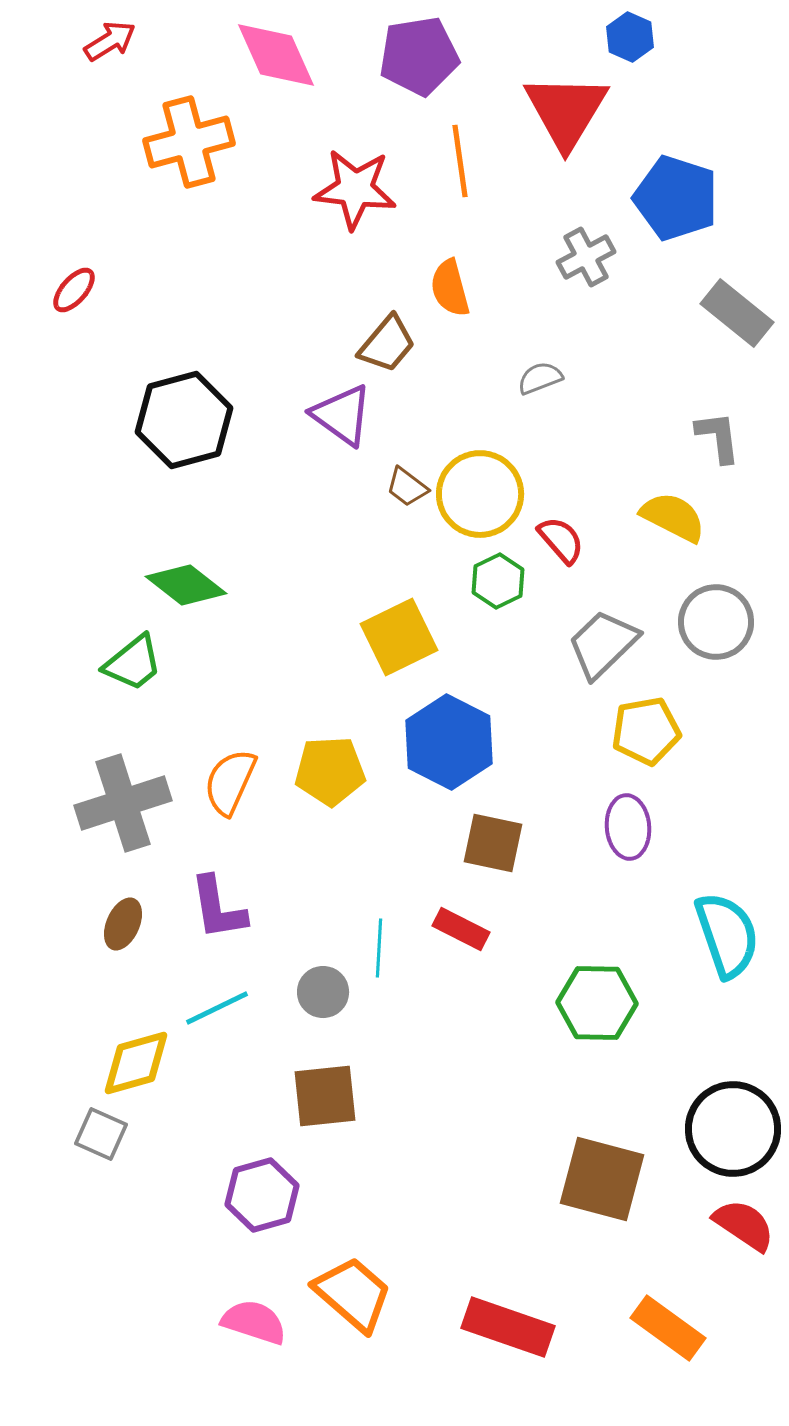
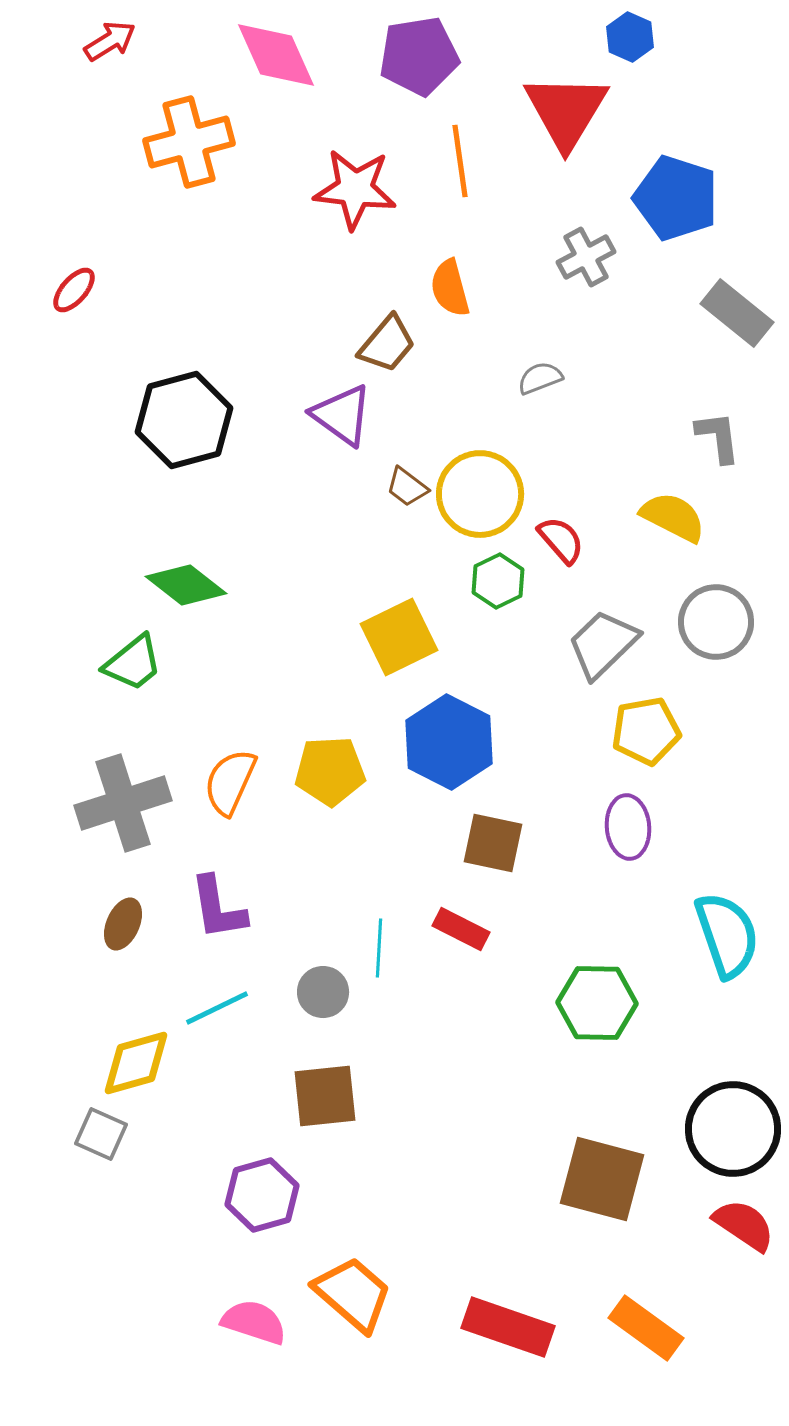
orange rectangle at (668, 1328): moved 22 px left
